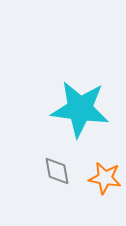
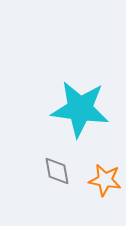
orange star: moved 2 px down
